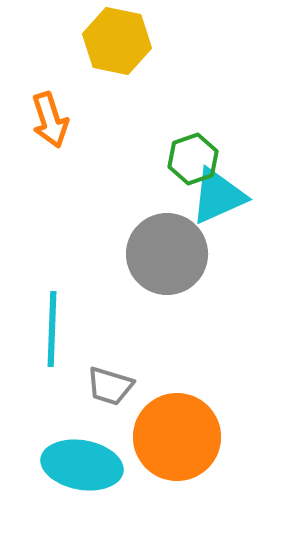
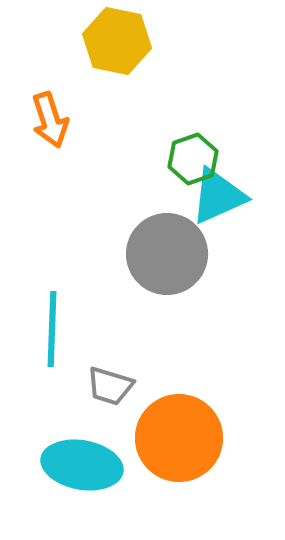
orange circle: moved 2 px right, 1 px down
